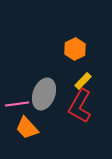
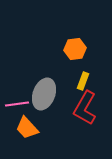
orange hexagon: rotated 20 degrees clockwise
yellow rectangle: rotated 24 degrees counterclockwise
red L-shape: moved 5 px right, 2 px down
